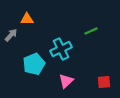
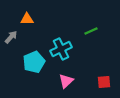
gray arrow: moved 2 px down
cyan pentagon: moved 2 px up
